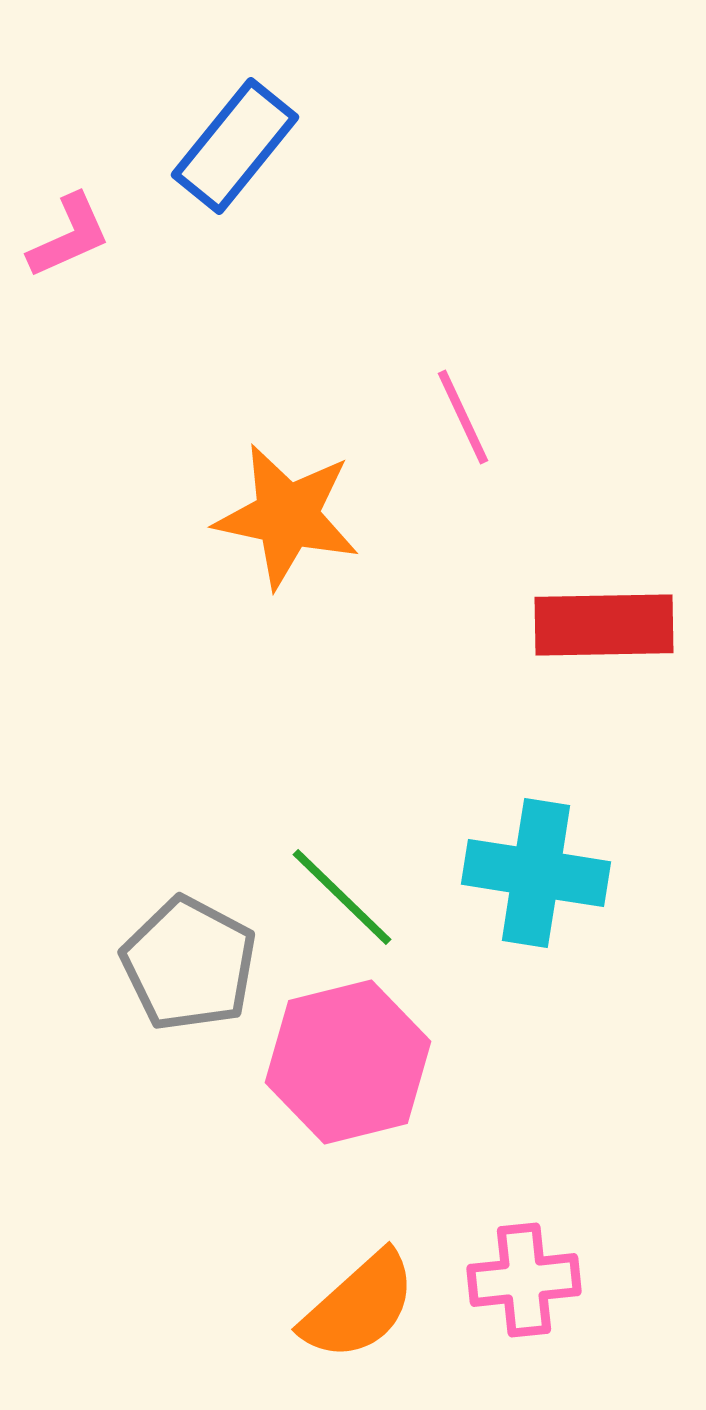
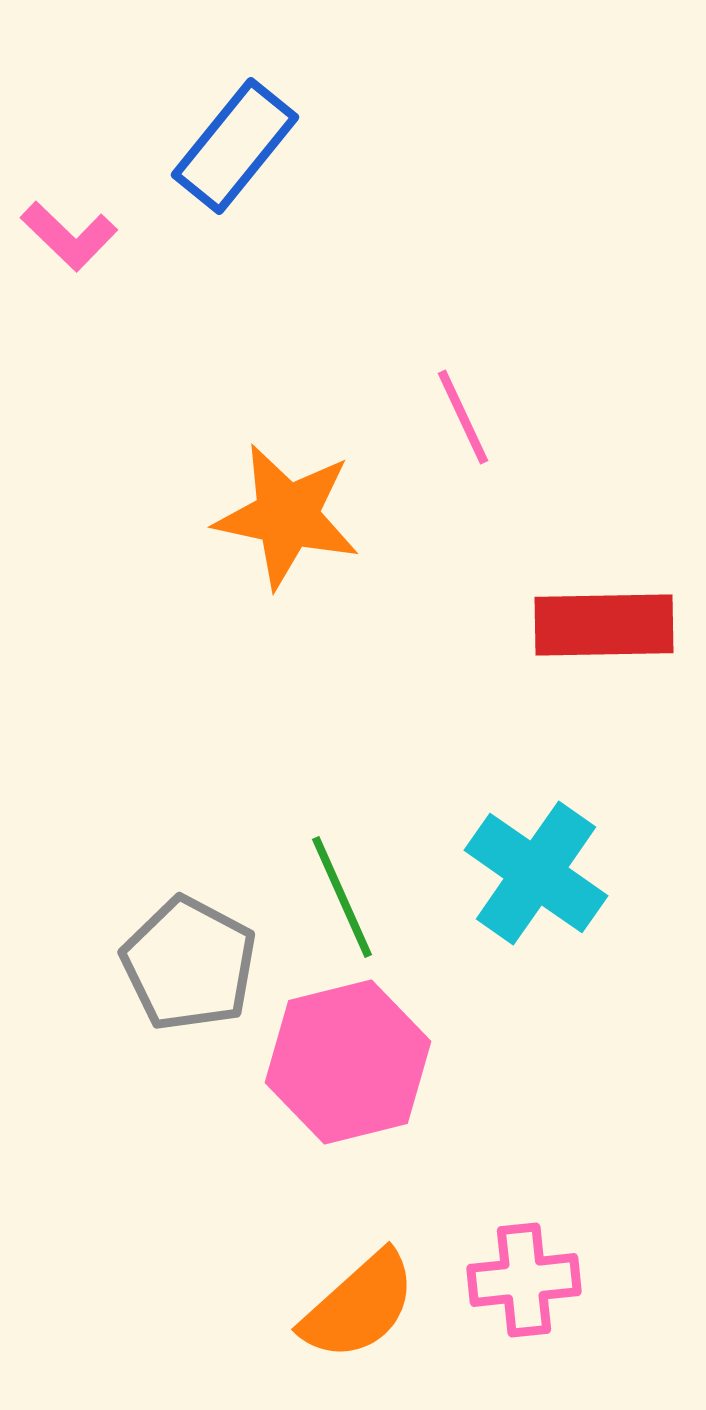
pink L-shape: rotated 68 degrees clockwise
cyan cross: rotated 26 degrees clockwise
green line: rotated 22 degrees clockwise
